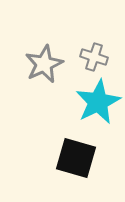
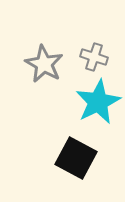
gray star: rotated 18 degrees counterclockwise
black square: rotated 12 degrees clockwise
